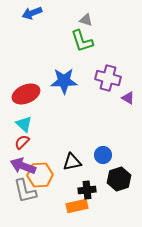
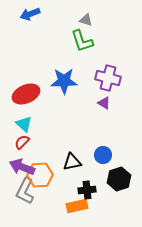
blue arrow: moved 2 px left, 1 px down
purple triangle: moved 24 px left, 5 px down
purple arrow: moved 1 px left, 1 px down
gray L-shape: rotated 40 degrees clockwise
